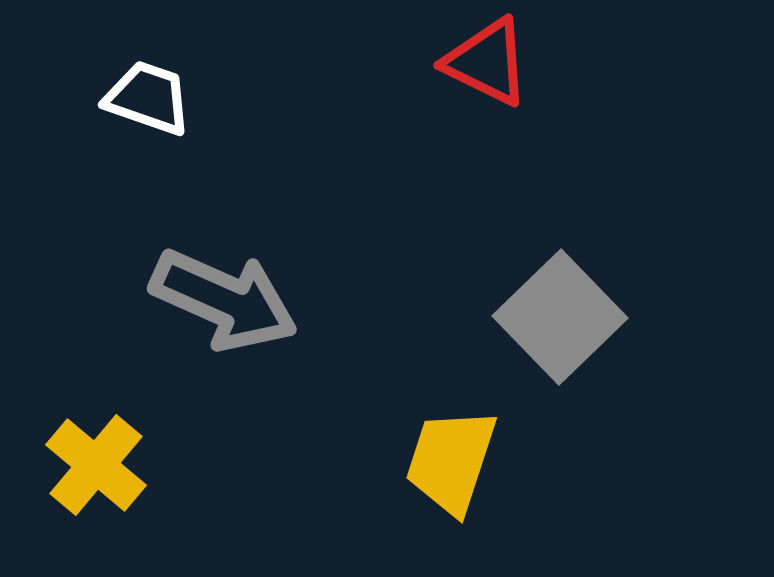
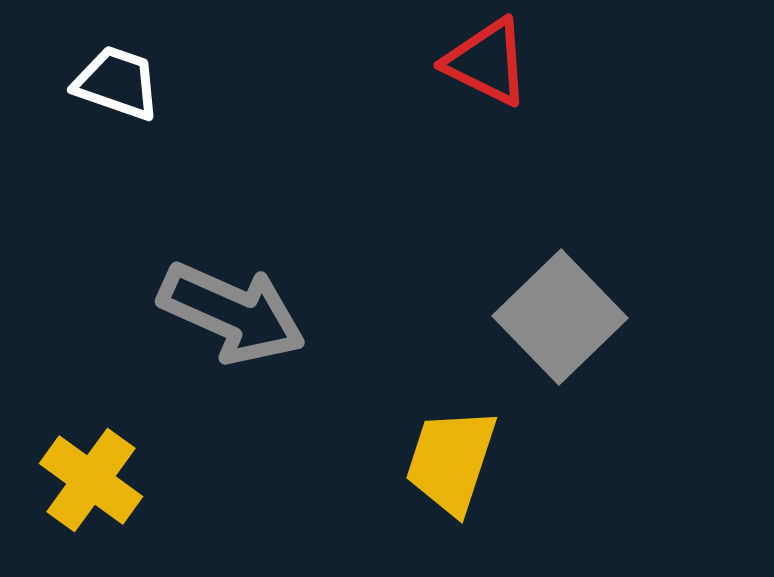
white trapezoid: moved 31 px left, 15 px up
gray arrow: moved 8 px right, 13 px down
yellow cross: moved 5 px left, 15 px down; rotated 4 degrees counterclockwise
